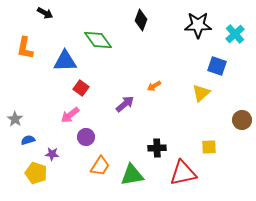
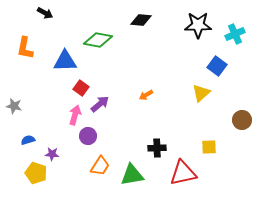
black diamond: rotated 75 degrees clockwise
cyan cross: rotated 18 degrees clockwise
green diamond: rotated 44 degrees counterclockwise
blue square: rotated 18 degrees clockwise
orange arrow: moved 8 px left, 9 px down
purple arrow: moved 25 px left
pink arrow: moved 5 px right; rotated 144 degrees clockwise
gray star: moved 1 px left, 13 px up; rotated 21 degrees counterclockwise
purple circle: moved 2 px right, 1 px up
